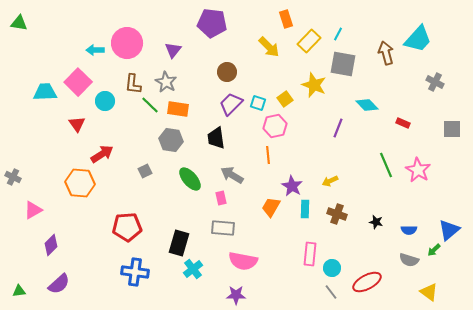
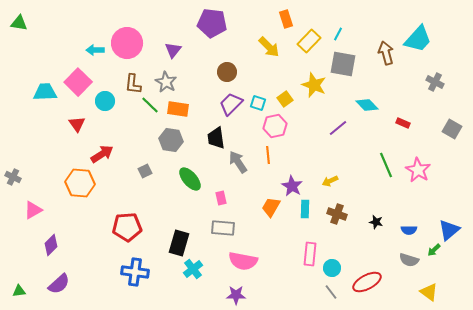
purple line at (338, 128): rotated 30 degrees clockwise
gray square at (452, 129): rotated 30 degrees clockwise
gray arrow at (232, 175): moved 6 px right, 13 px up; rotated 25 degrees clockwise
